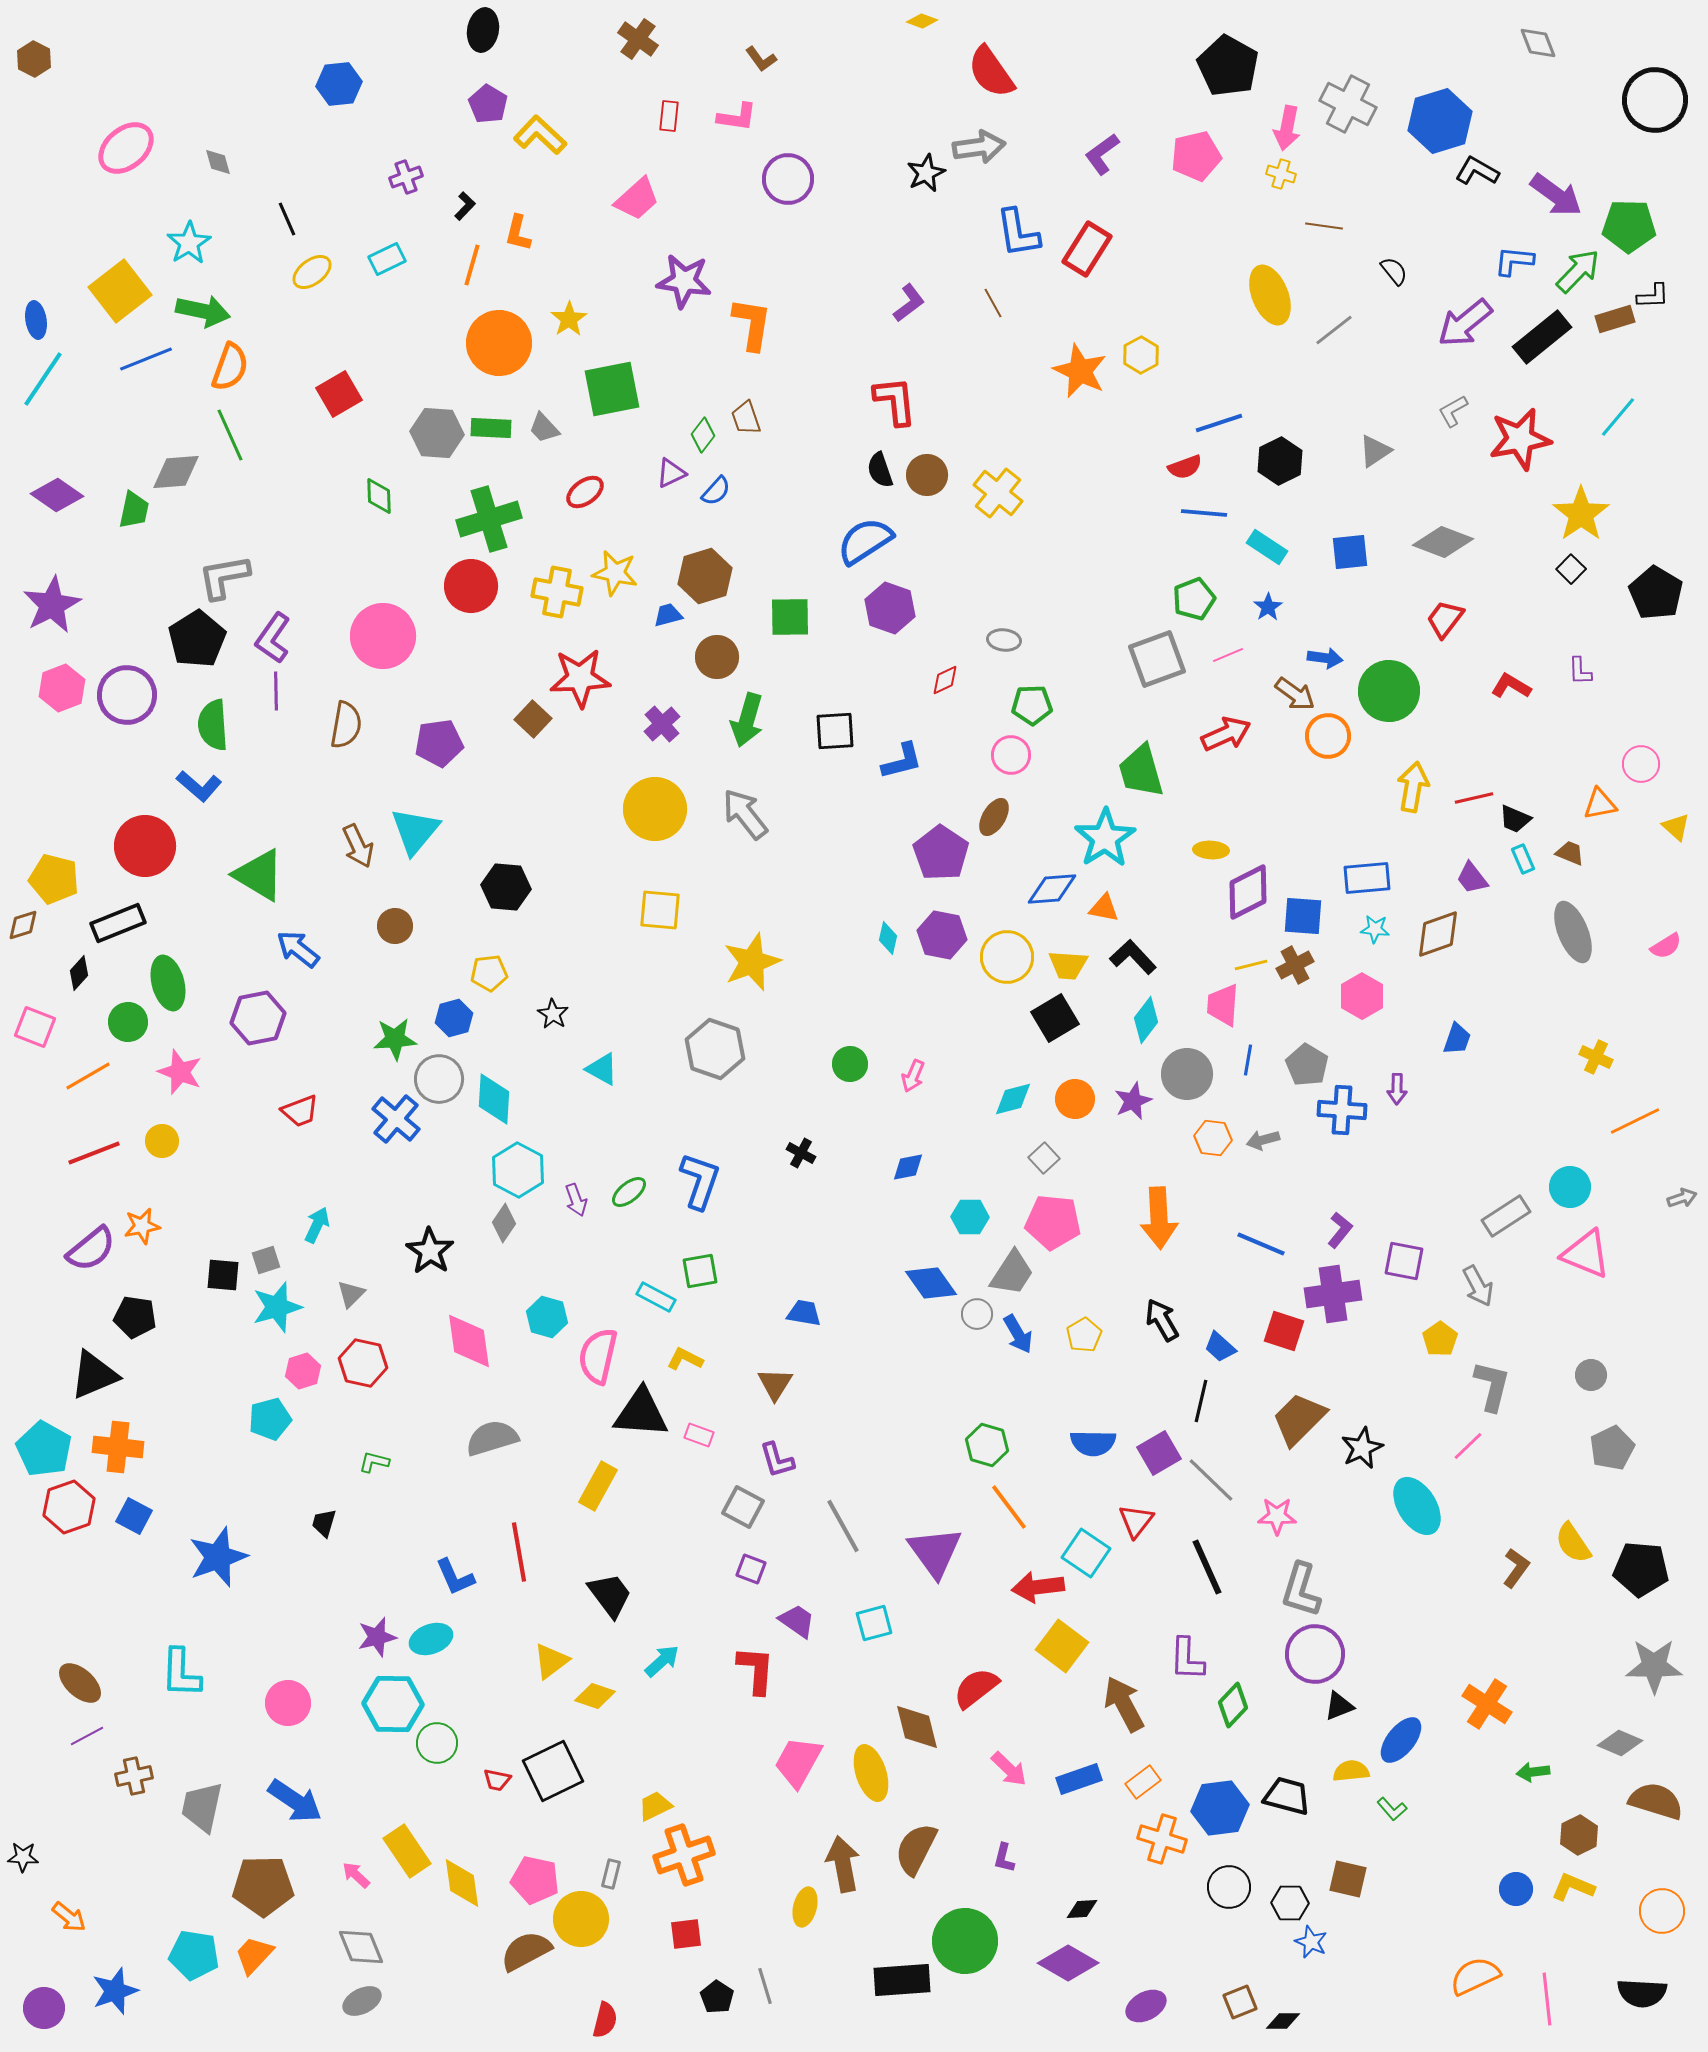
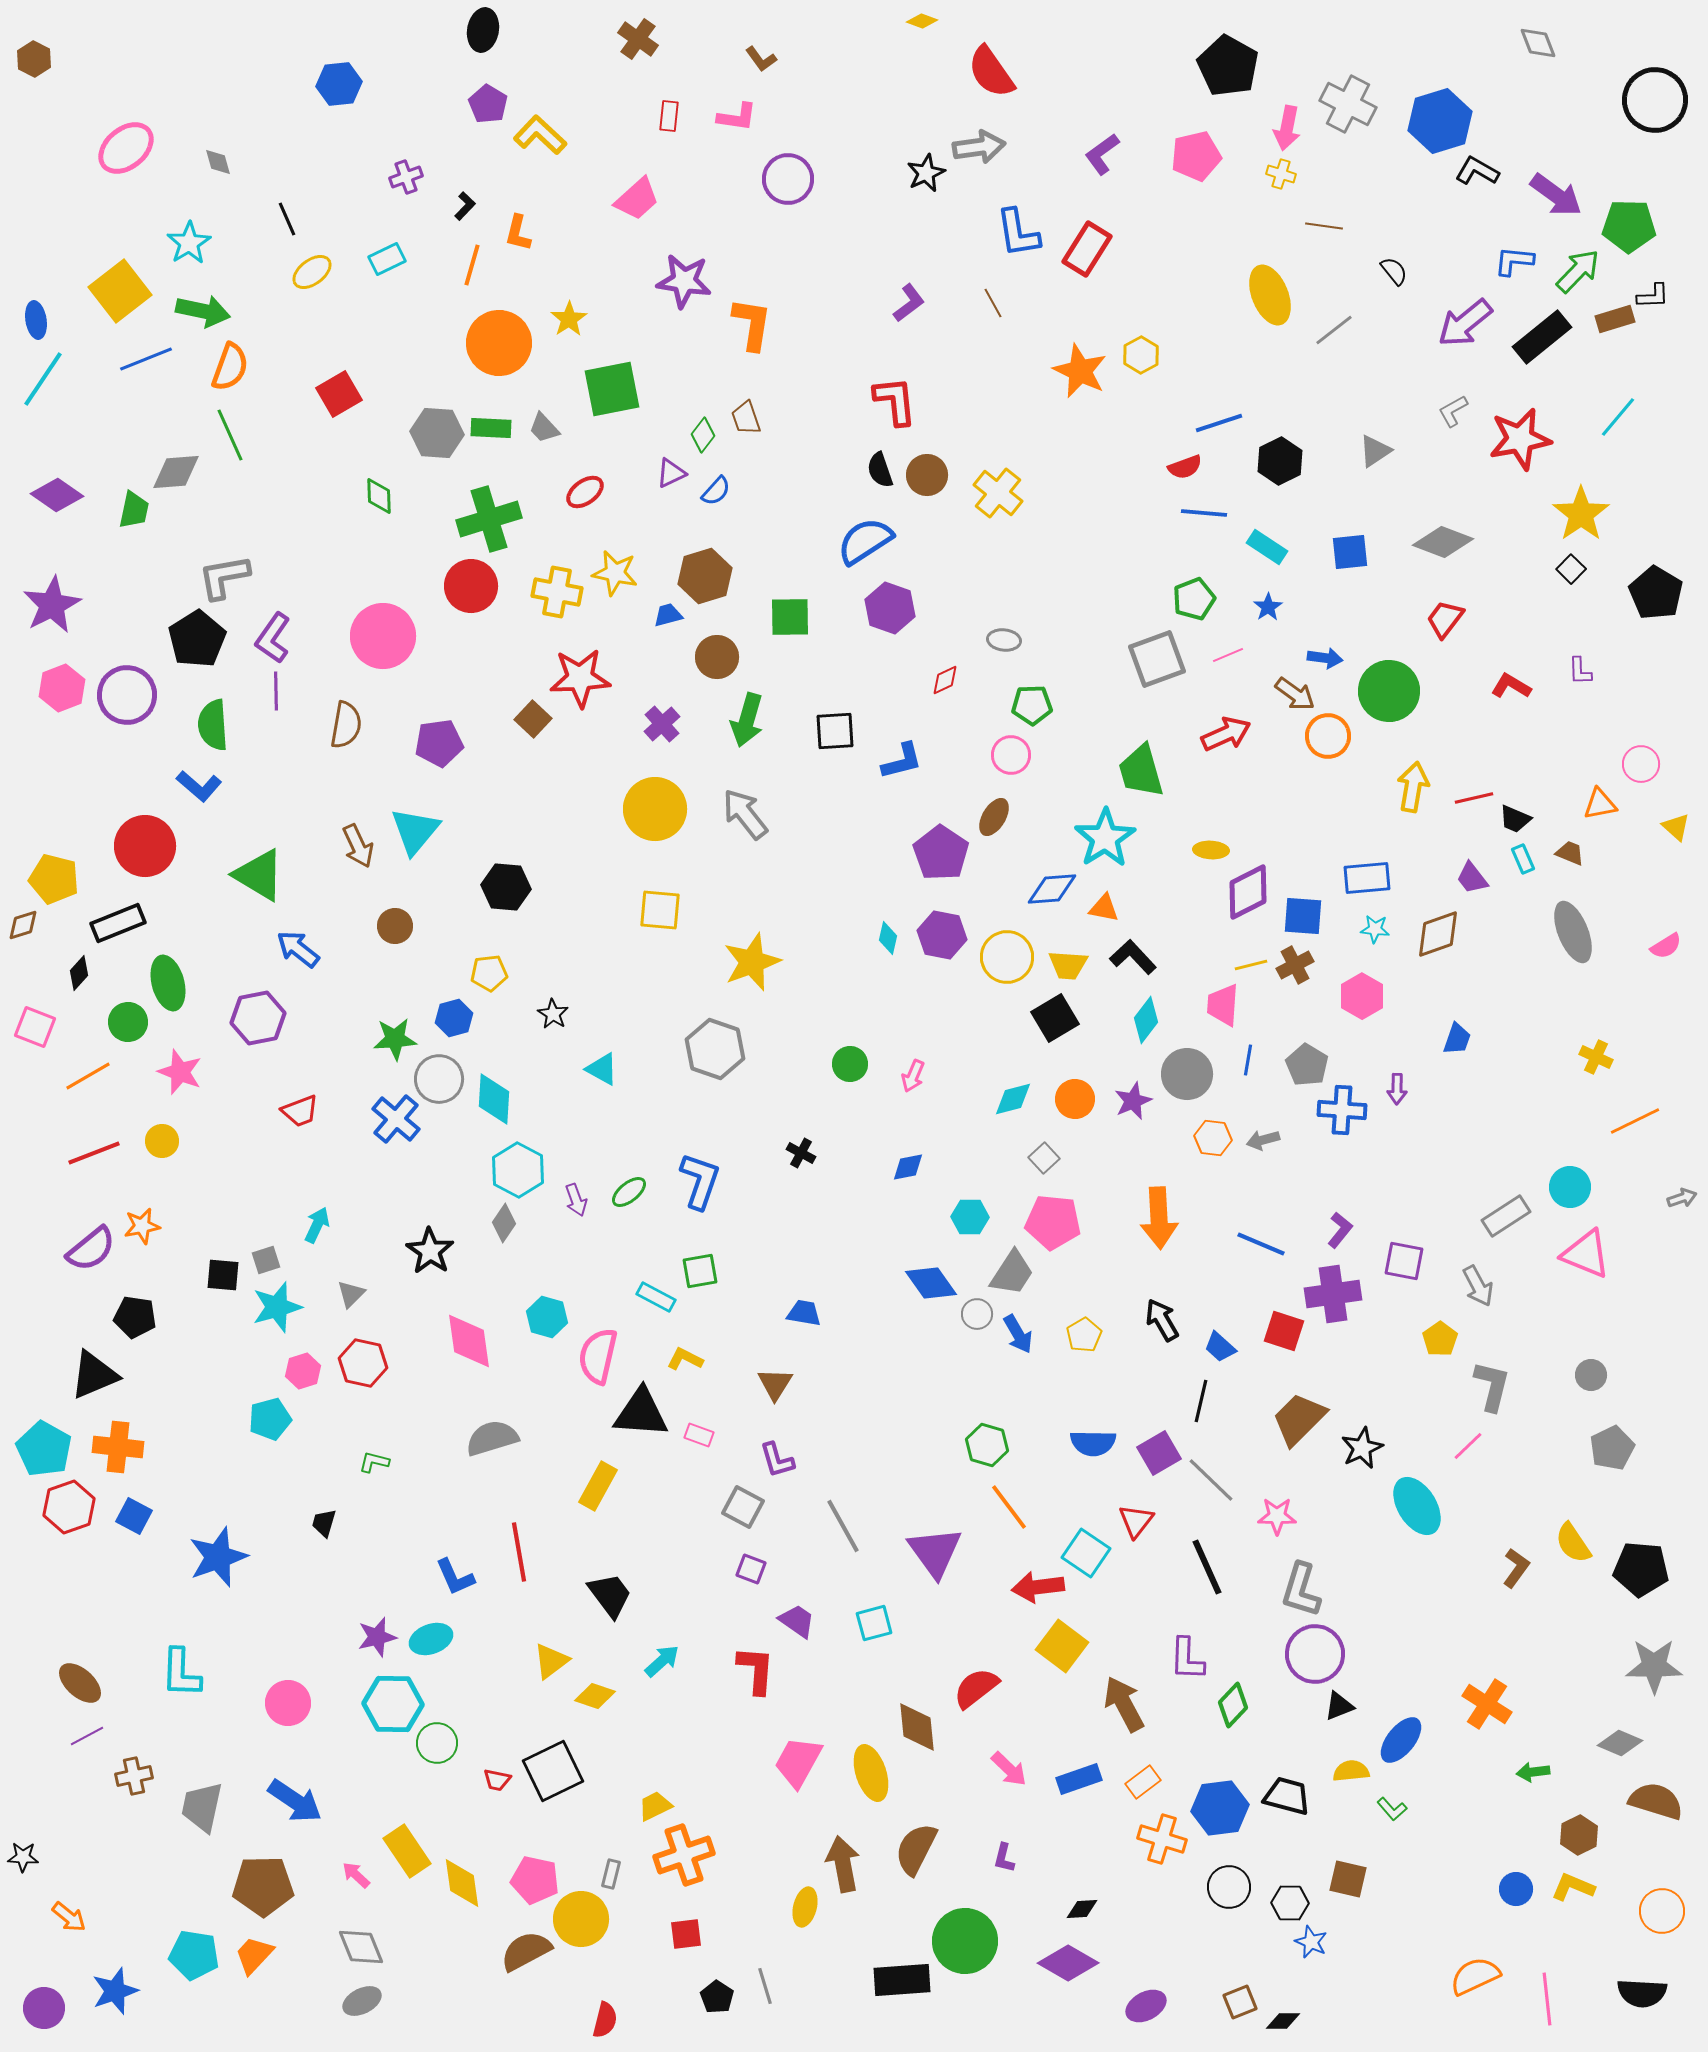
brown diamond at (917, 1727): rotated 8 degrees clockwise
